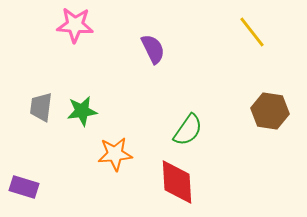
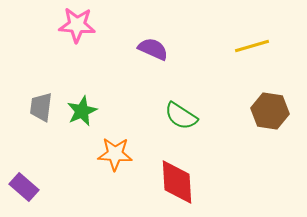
pink star: moved 2 px right
yellow line: moved 14 px down; rotated 68 degrees counterclockwise
purple semicircle: rotated 40 degrees counterclockwise
green star: rotated 16 degrees counterclockwise
green semicircle: moved 7 px left, 14 px up; rotated 88 degrees clockwise
orange star: rotated 8 degrees clockwise
purple rectangle: rotated 24 degrees clockwise
